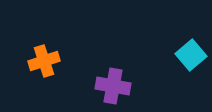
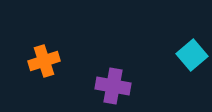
cyan square: moved 1 px right
